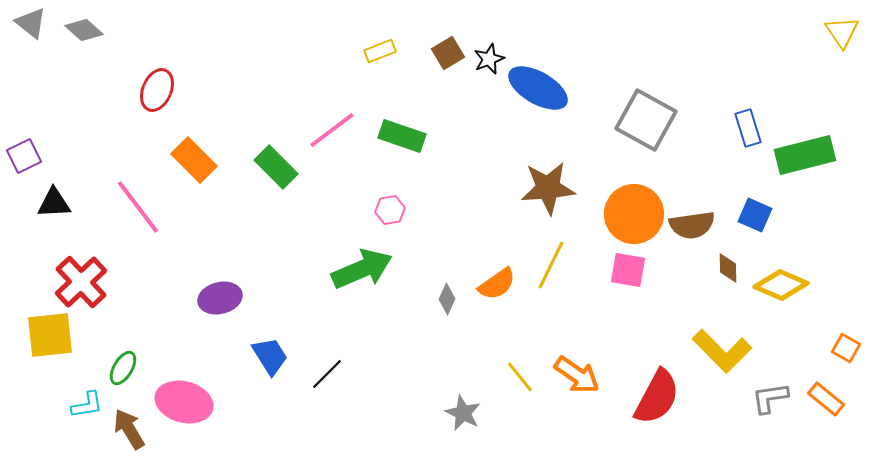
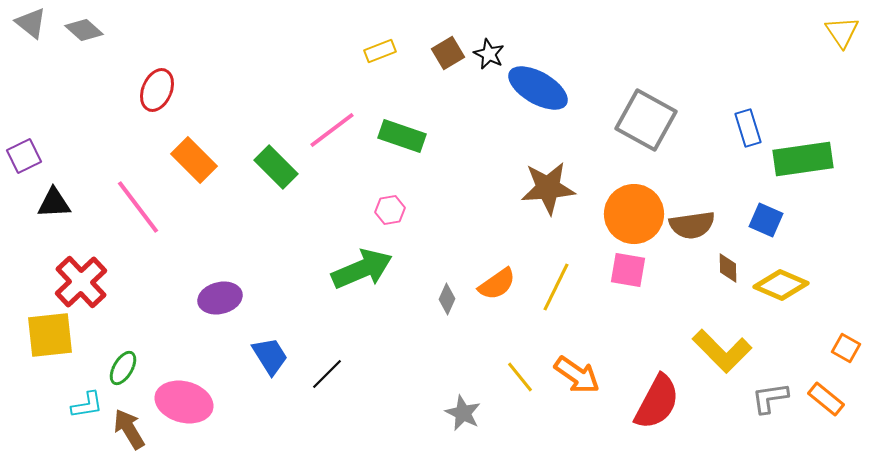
black star at (489, 59): moved 5 px up; rotated 24 degrees counterclockwise
green rectangle at (805, 155): moved 2 px left, 4 px down; rotated 6 degrees clockwise
blue square at (755, 215): moved 11 px right, 5 px down
yellow line at (551, 265): moved 5 px right, 22 px down
red semicircle at (657, 397): moved 5 px down
